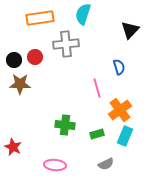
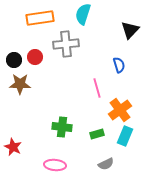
blue semicircle: moved 2 px up
green cross: moved 3 px left, 2 px down
